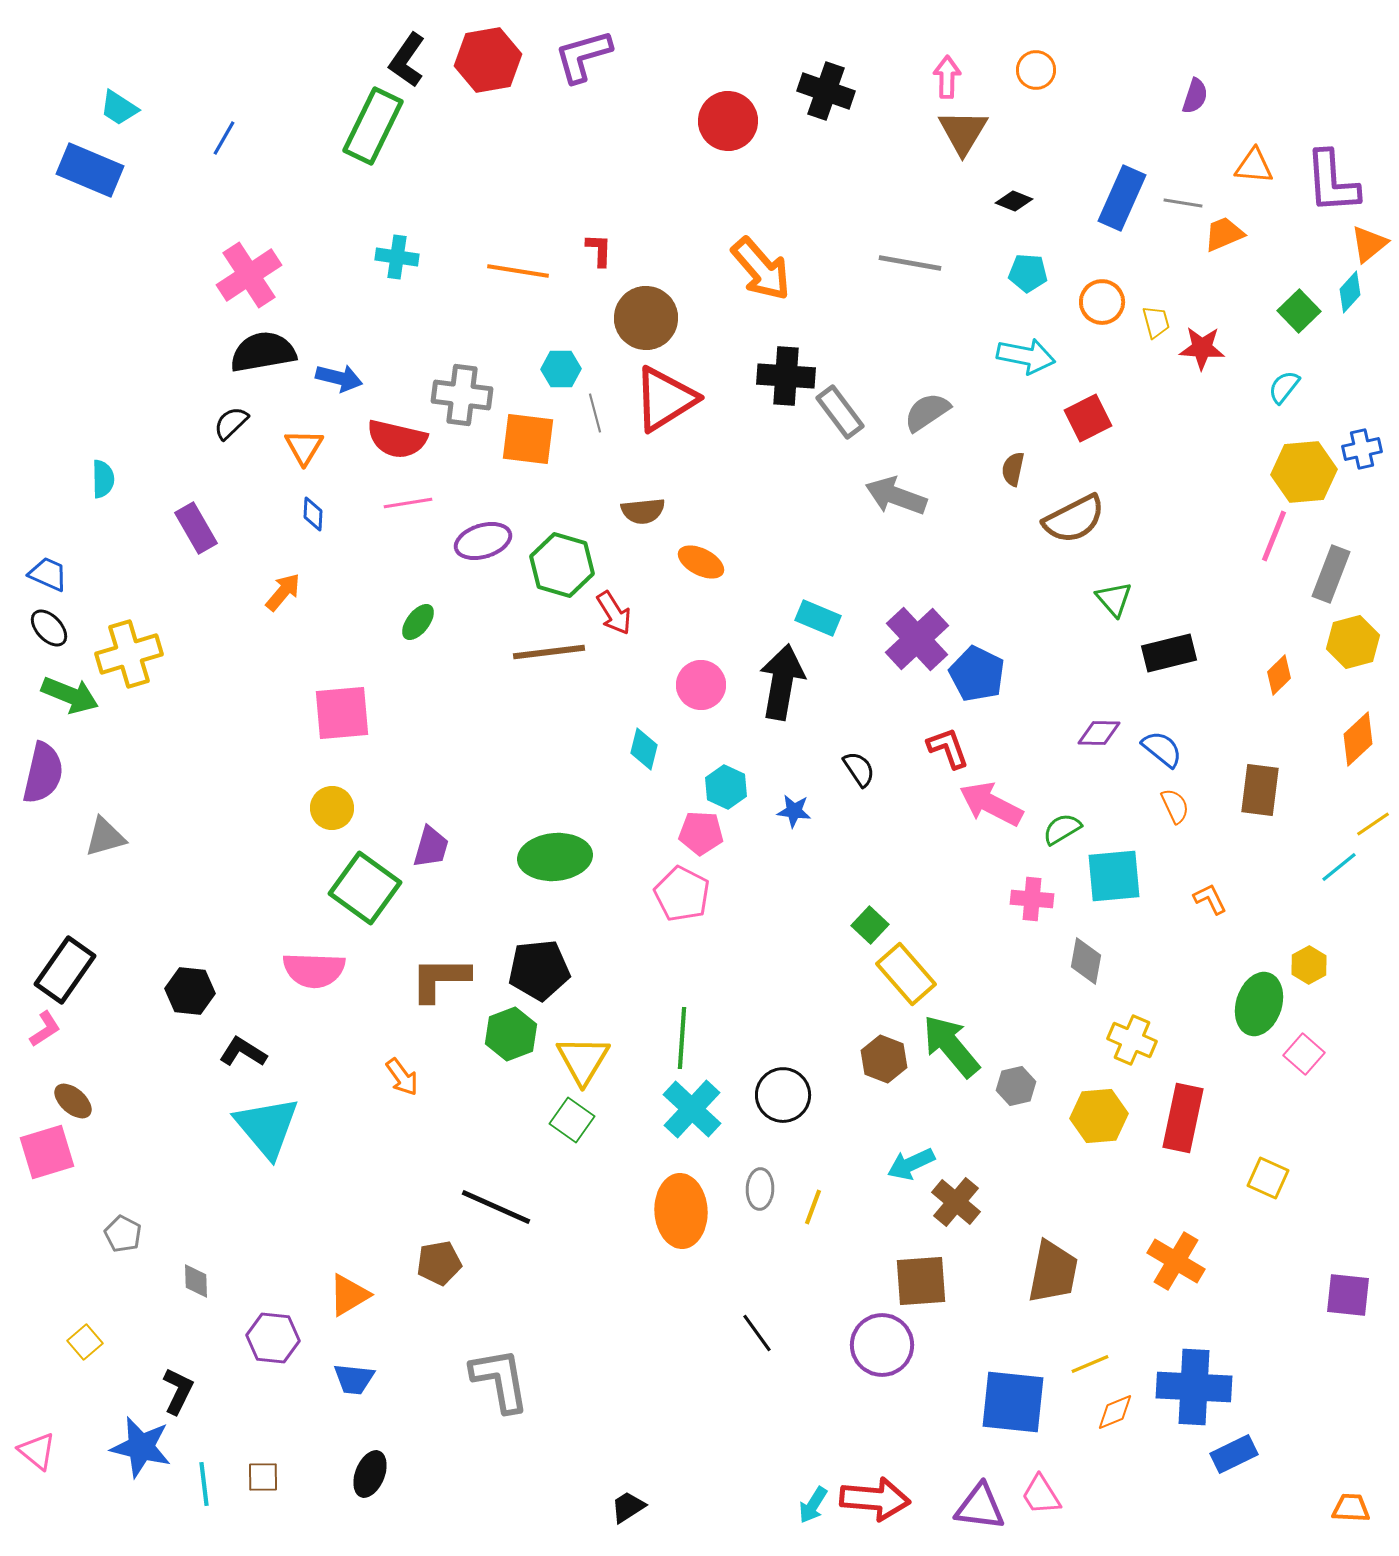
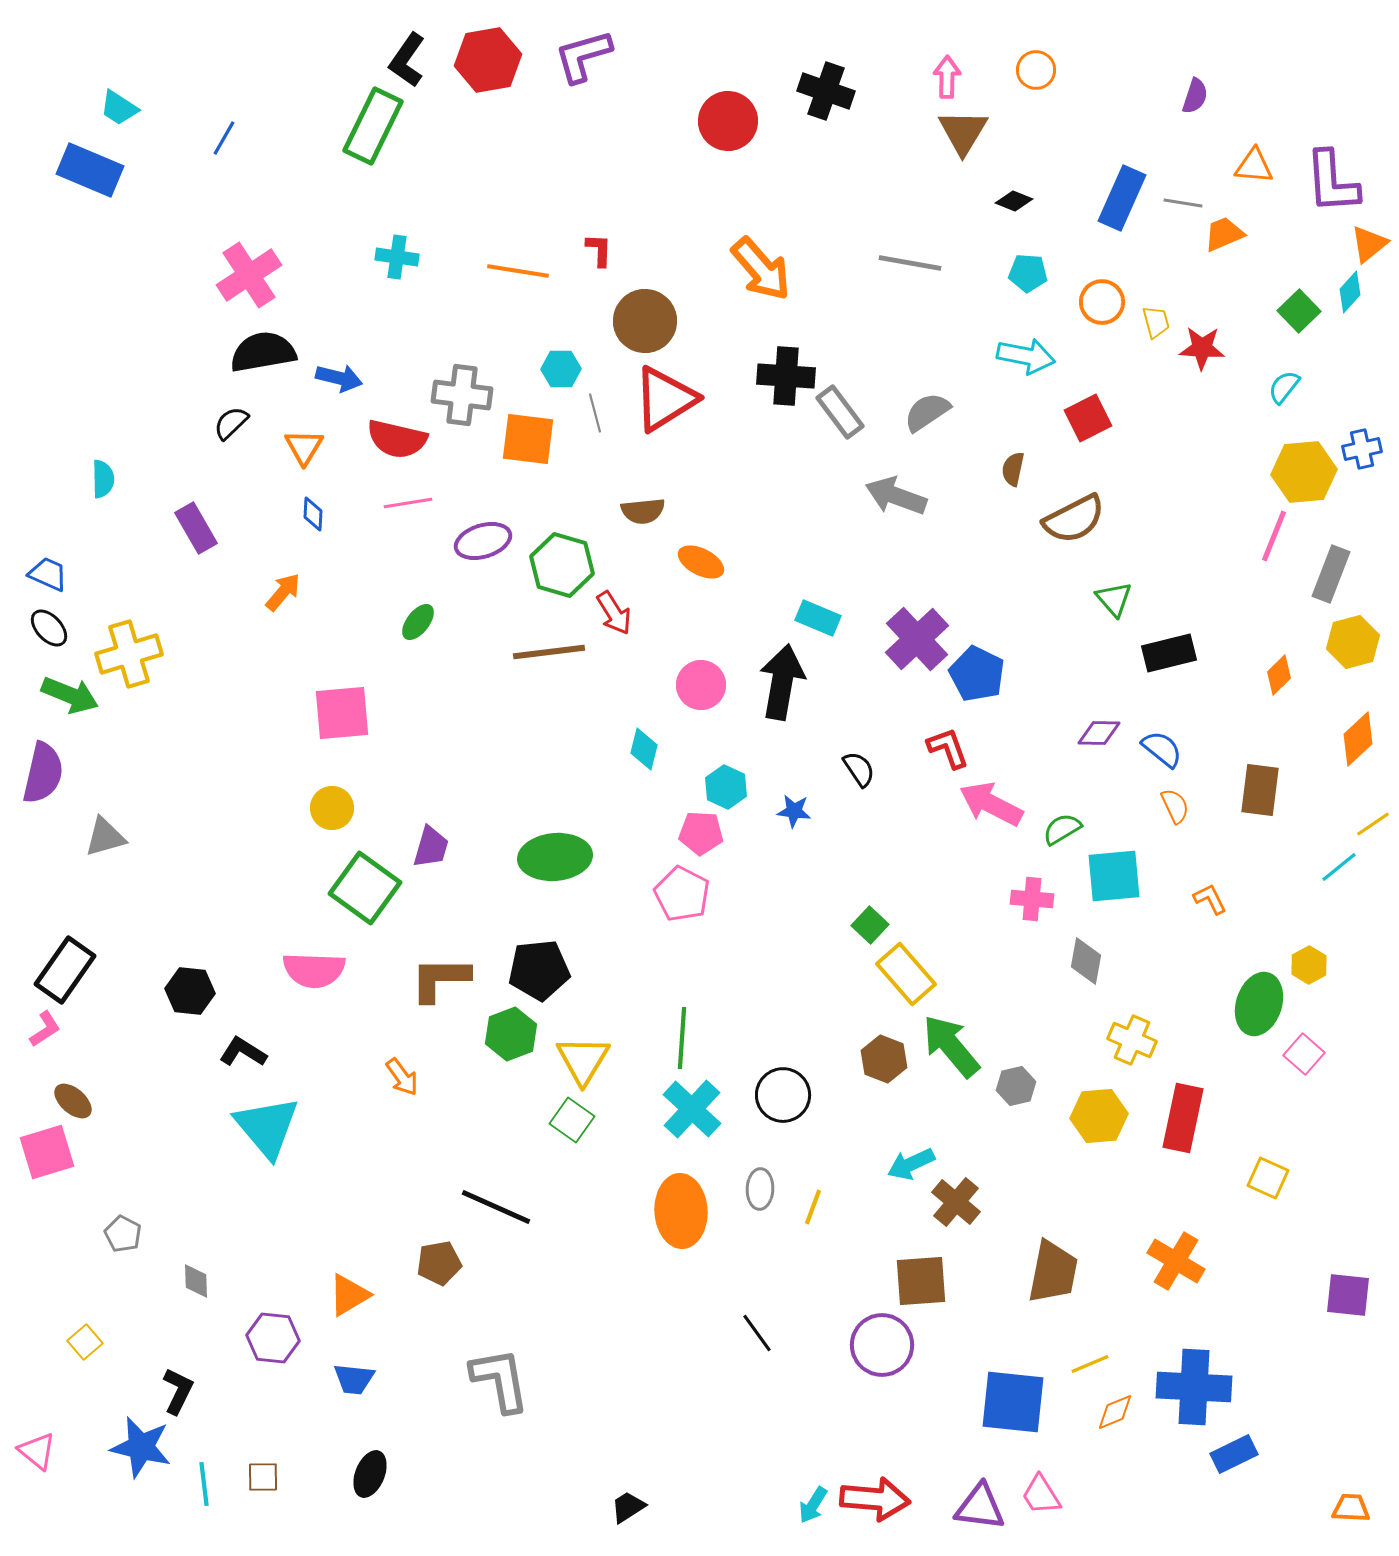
brown circle at (646, 318): moved 1 px left, 3 px down
